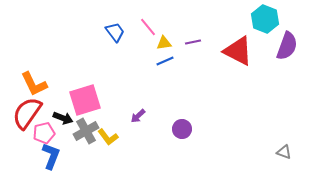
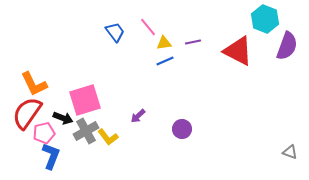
gray triangle: moved 6 px right
